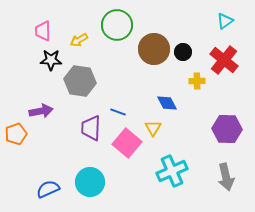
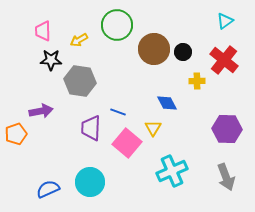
gray arrow: rotated 8 degrees counterclockwise
